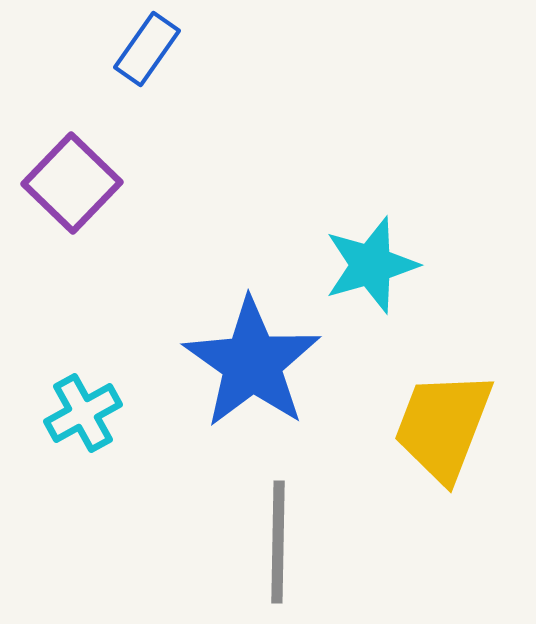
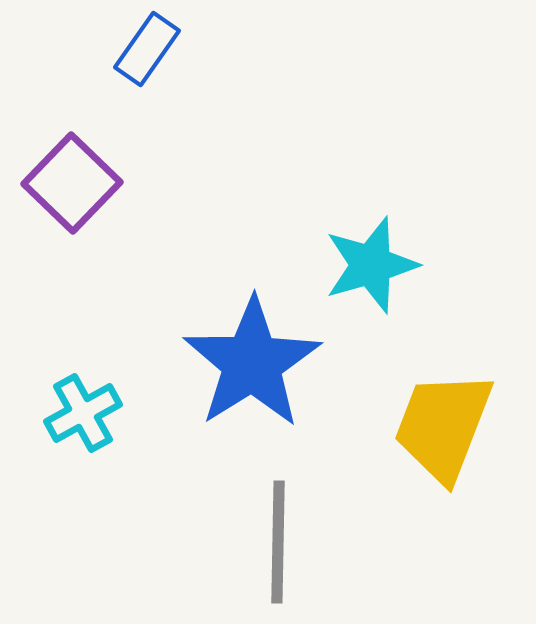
blue star: rotated 5 degrees clockwise
